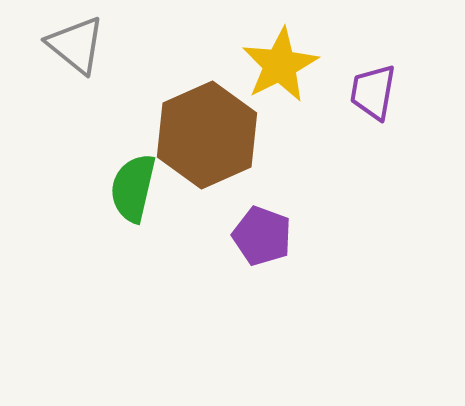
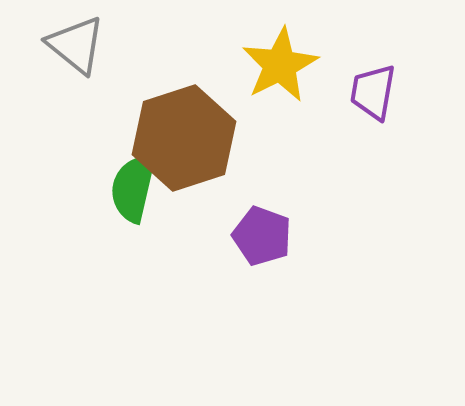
brown hexagon: moved 23 px left, 3 px down; rotated 6 degrees clockwise
